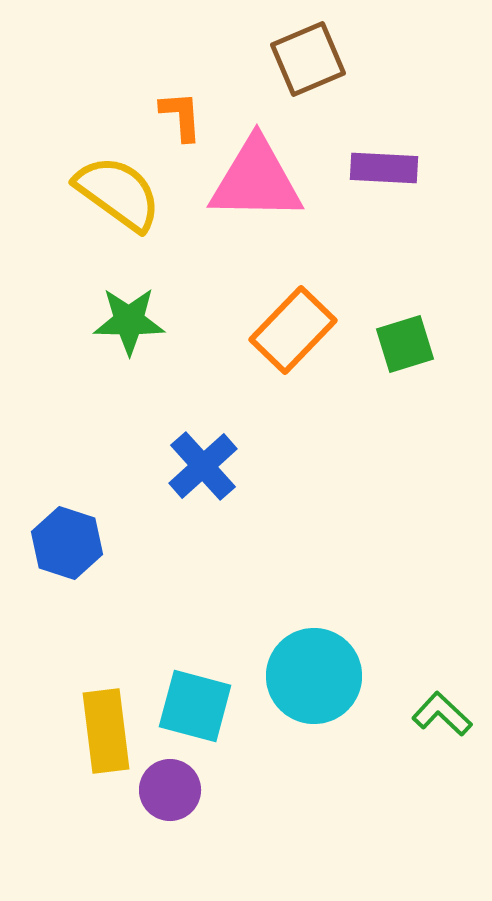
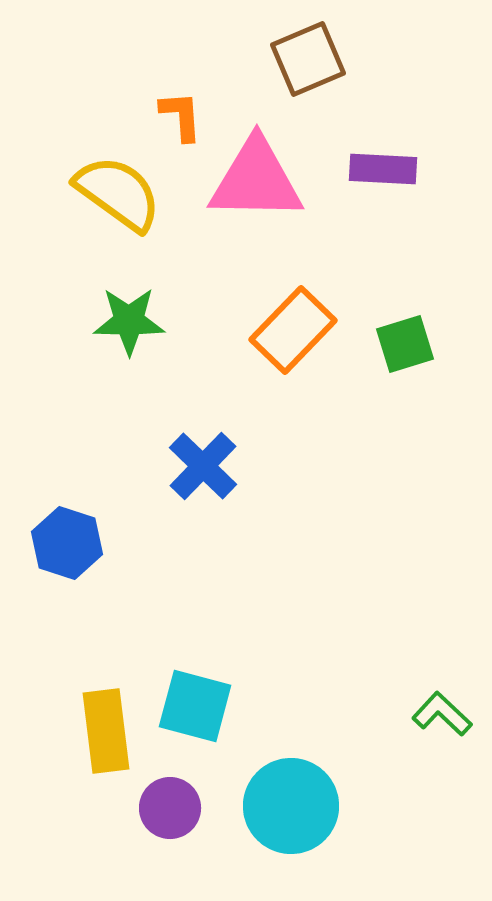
purple rectangle: moved 1 px left, 1 px down
blue cross: rotated 4 degrees counterclockwise
cyan circle: moved 23 px left, 130 px down
purple circle: moved 18 px down
